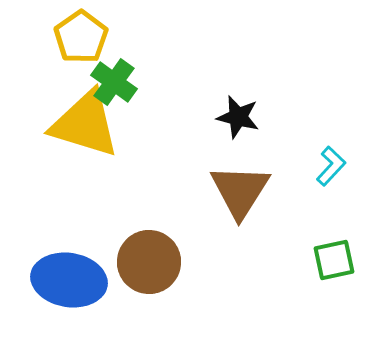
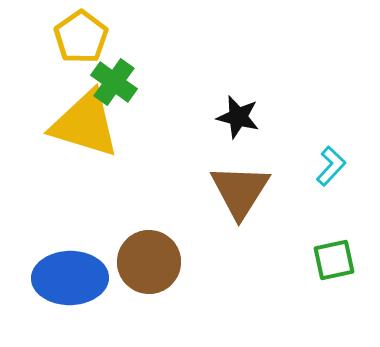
blue ellipse: moved 1 px right, 2 px up; rotated 10 degrees counterclockwise
